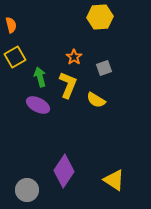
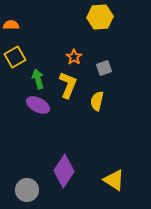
orange semicircle: rotated 77 degrees counterclockwise
green arrow: moved 2 px left, 2 px down
yellow semicircle: moved 1 px right, 1 px down; rotated 72 degrees clockwise
